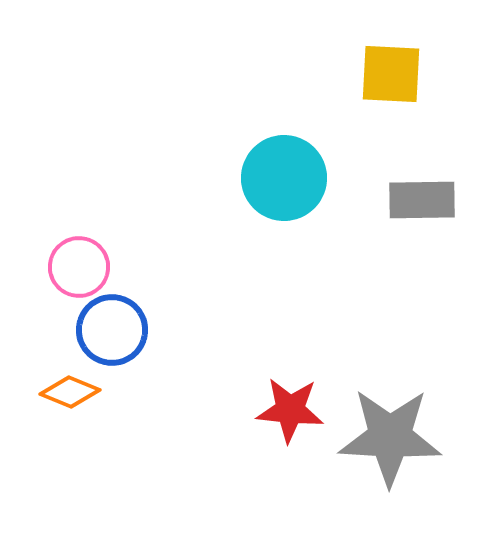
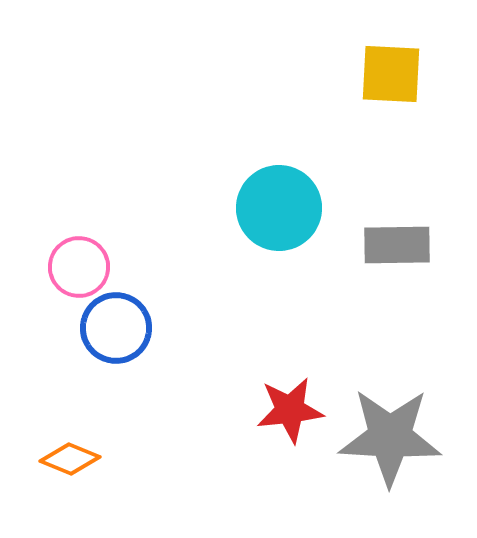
cyan circle: moved 5 px left, 30 px down
gray rectangle: moved 25 px left, 45 px down
blue circle: moved 4 px right, 2 px up
orange diamond: moved 67 px down
red star: rotated 12 degrees counterclockwise
